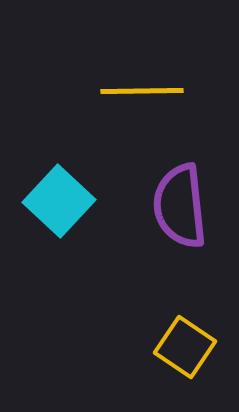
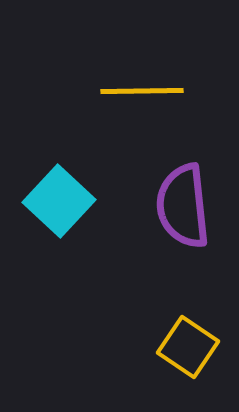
purple semicircle: moved 3 px right
yellow square: moved 3 px right
